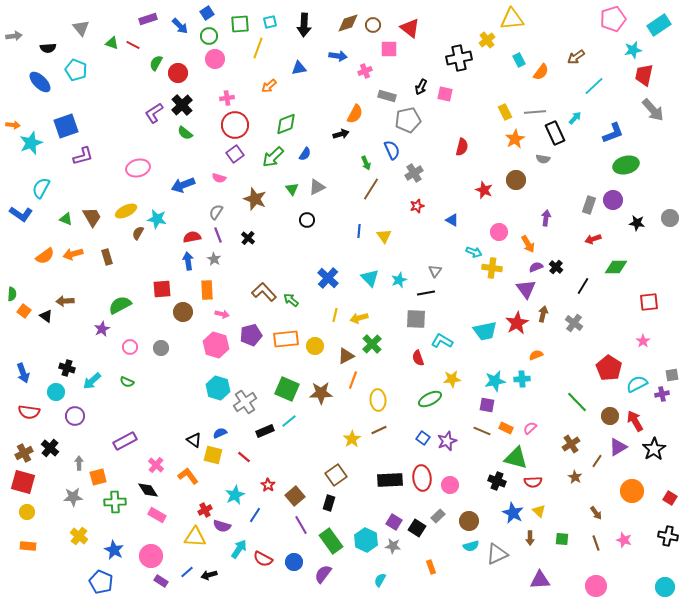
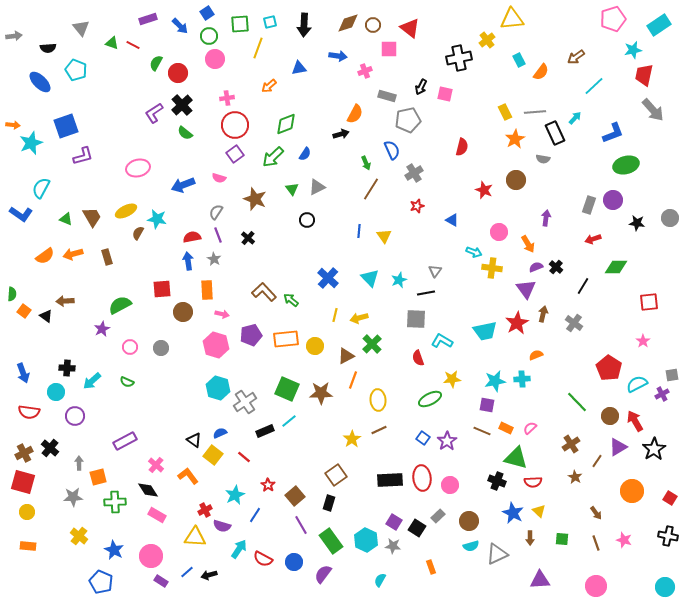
black cross at (67, 368): rotated 14 degrees counterclockwise
purple cross at (662, 394): rotated 16 degrees counterclockwise
purple star at (447, 441): rotated 12 degrees counterclockwise
yellow square at (213, 455): rotated 24 degrees clockwise
